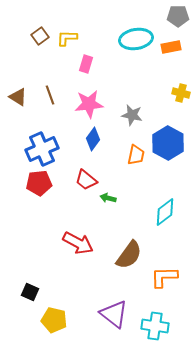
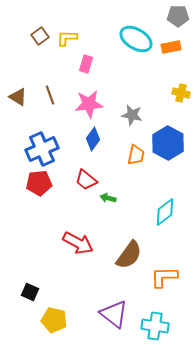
cyan ellipse: rotated 40 degrees clockwise
